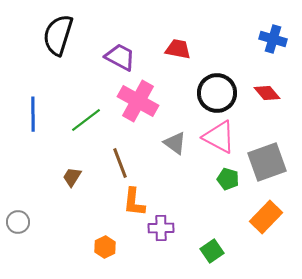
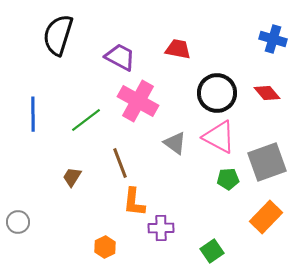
green pentagon: rotated 20 degrees counterclockwise
